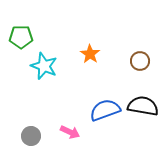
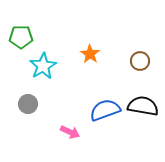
cyan star: moved 1 px left; rotated 20 degrees clockwise
gray circle: moved 3 px left, 32 px up
